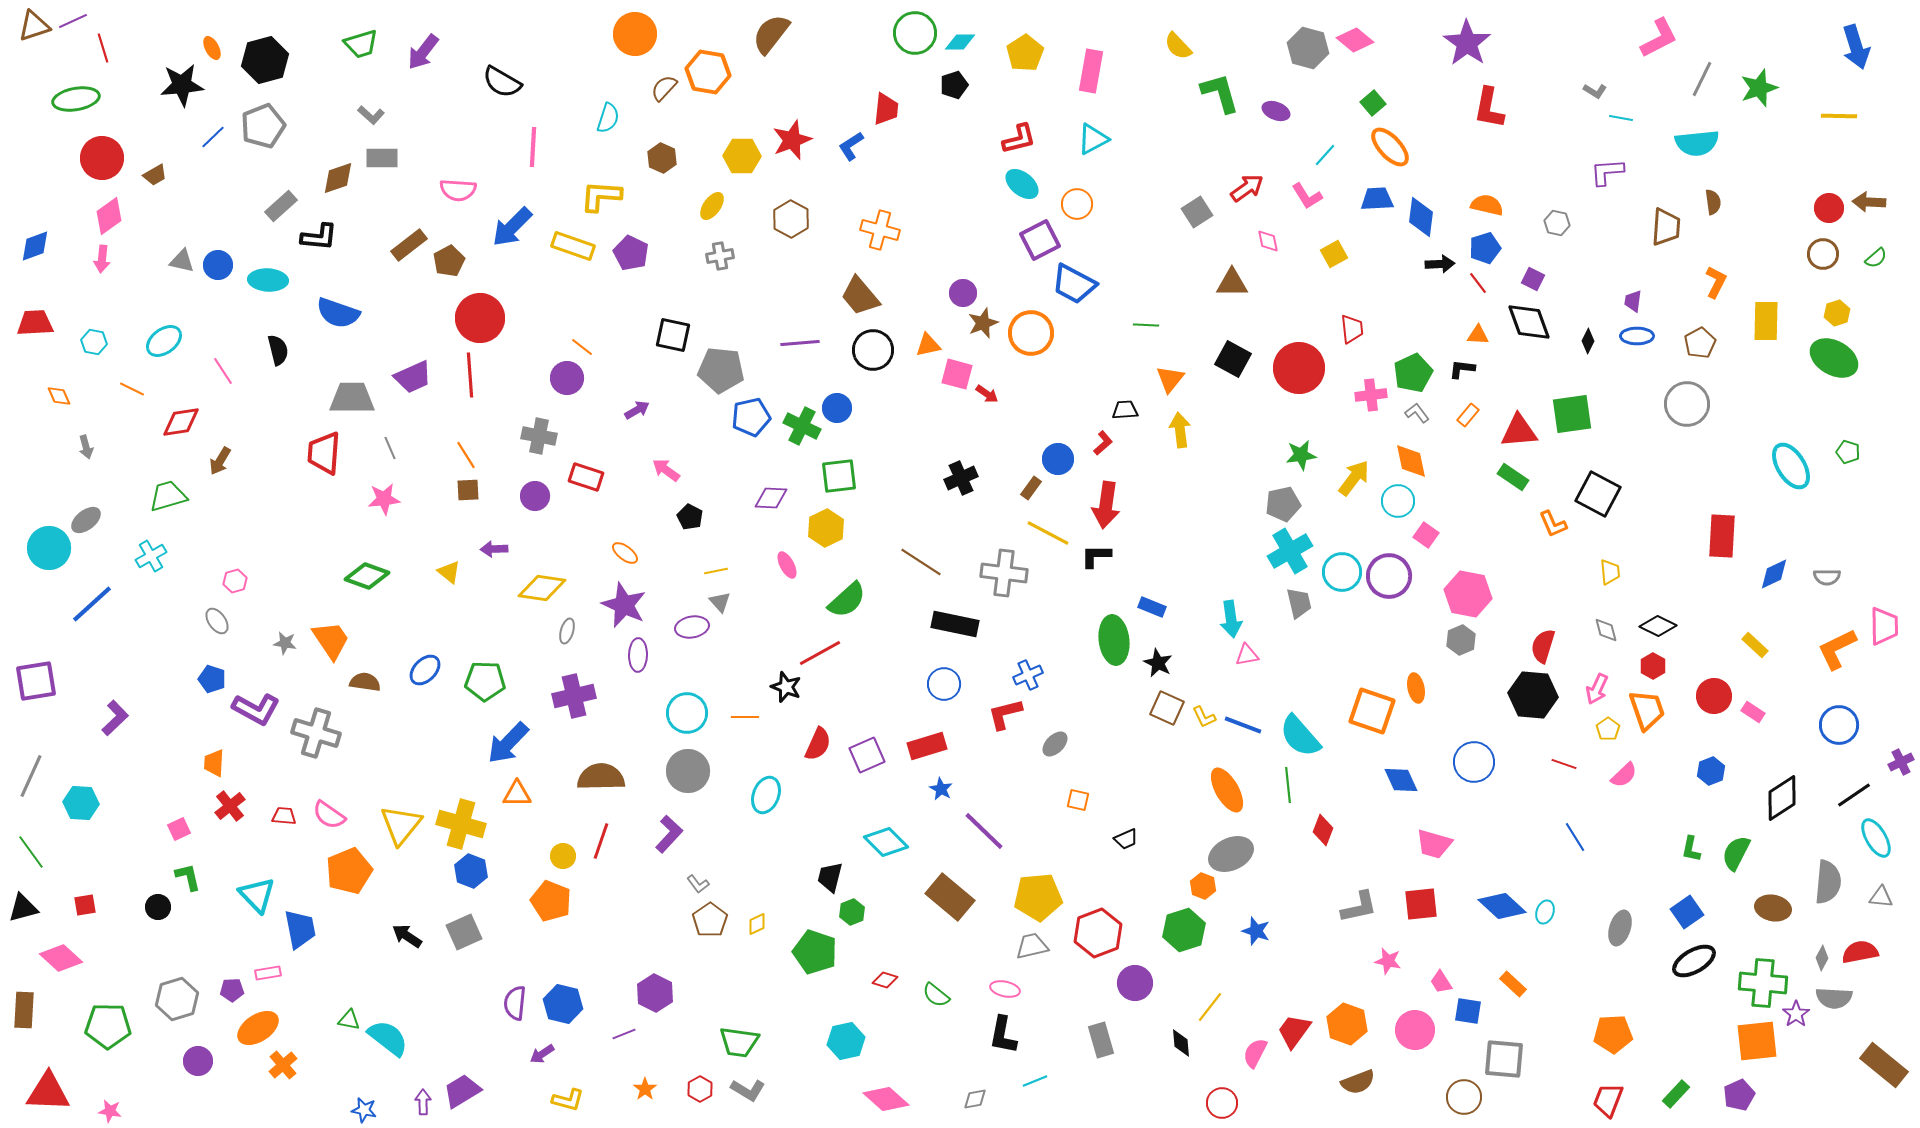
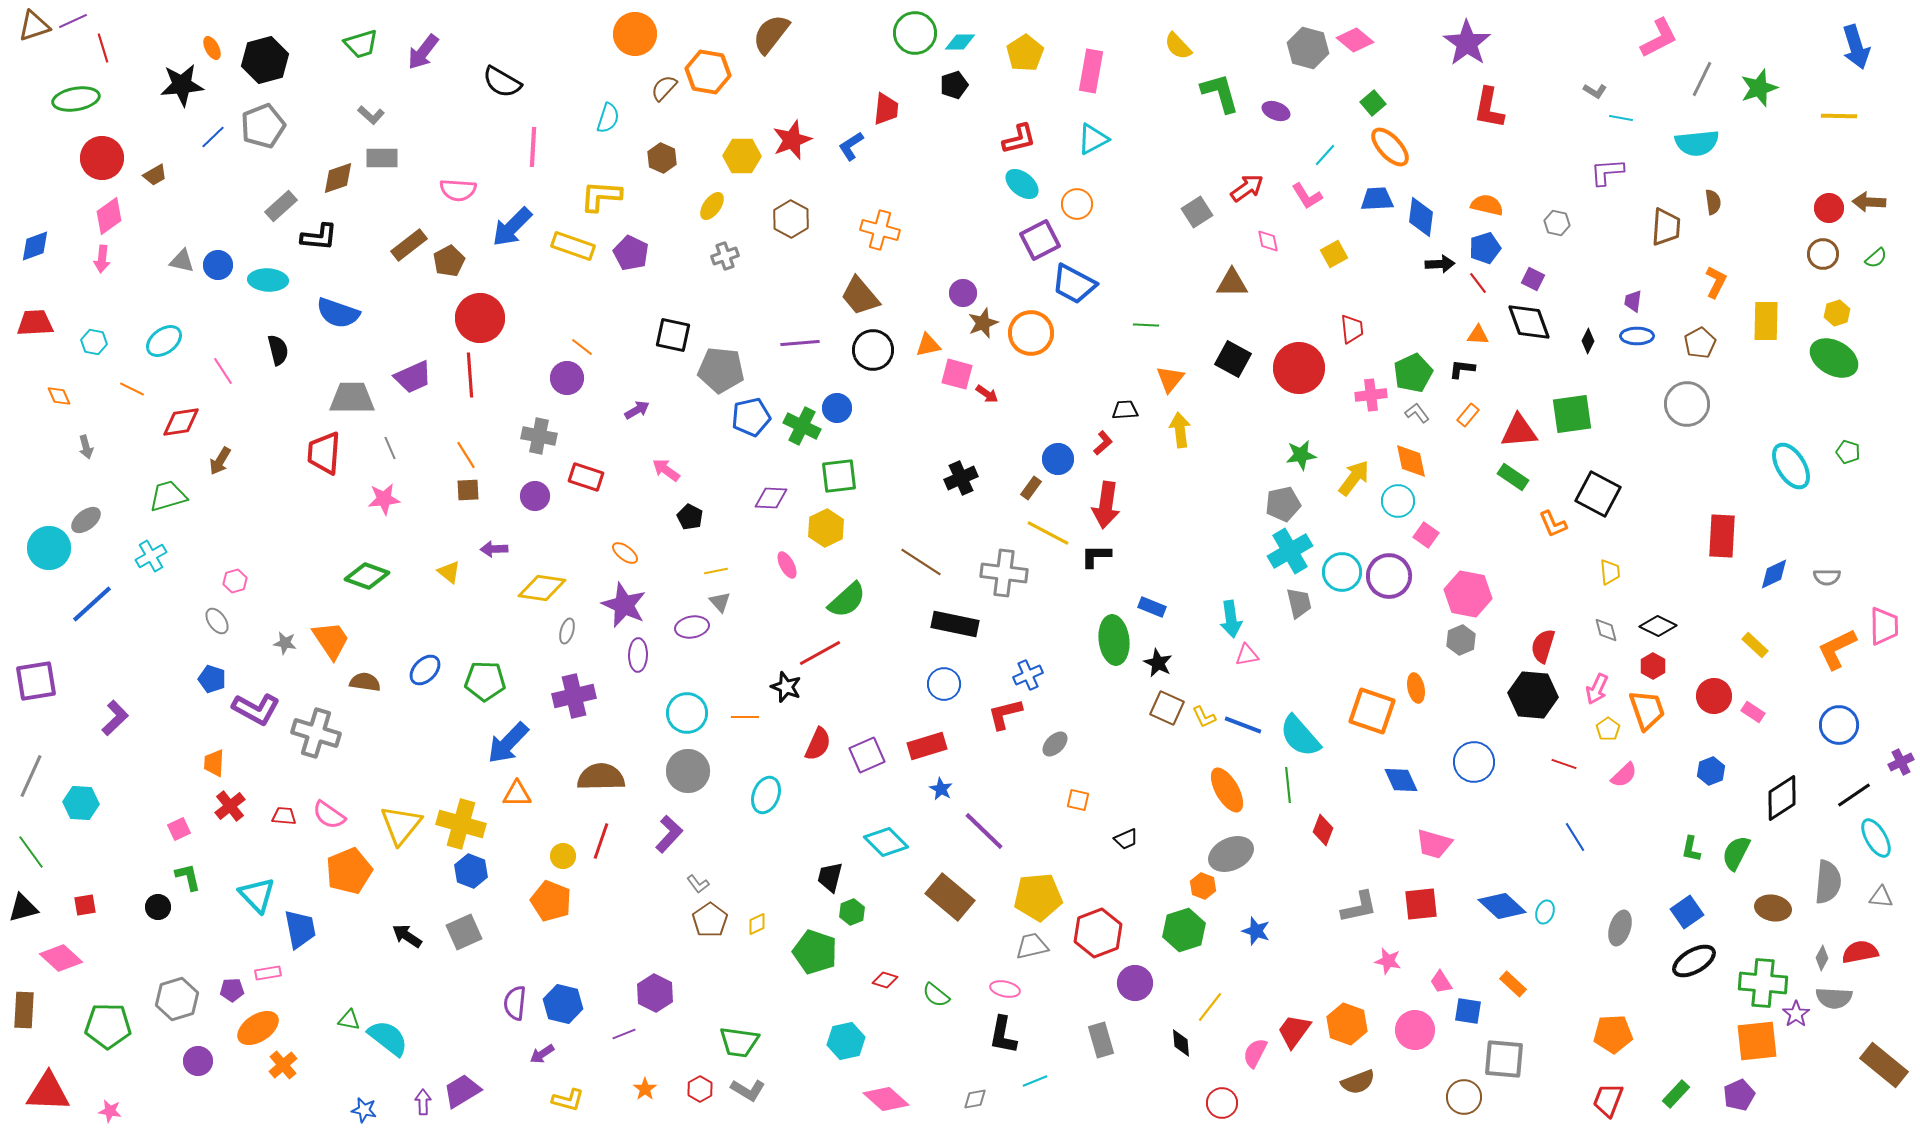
gray cross at (720, 256): moved 5 px right; rotated 8 degrees counterclockwise
